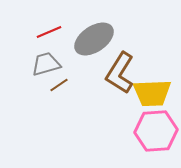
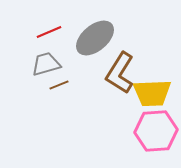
gray ellipse: moved 1 px right, 1 px up; rotated 6 degrees counterclockwise
brown line: rotated 12 degrees clockwise
